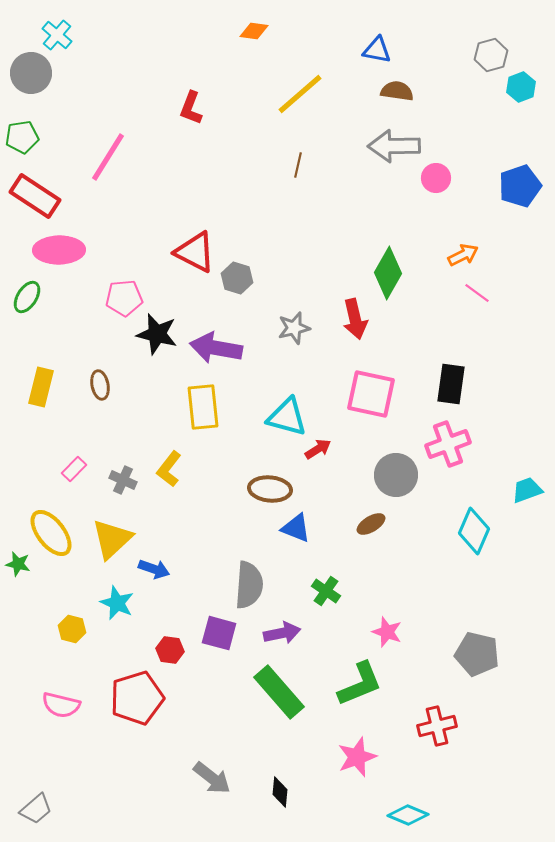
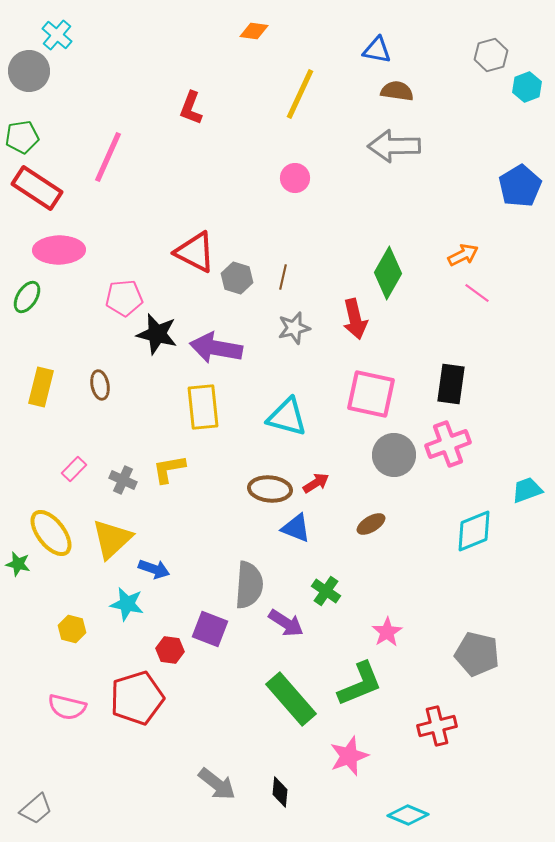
gray circle at (31, 73): moved 2 px left, 2 px up
cyan hexagon at (521, 87): moved 6 px right
yellow line at (300, 94): rotated 24 degrees counterclockwise
pink line at (108, 157): rotated 8 degrees counterclockwise
brown line at (298, 165): moved 15 px left, 112 px down
pink circle at (436, 178): moved 141 px left
blue pentagon at (520, 186): rotated 12 degrees counterclockwise
red rectangle at (35, 196): moved 2 px right, 8 px up
red arrow at (318, 449): moved 2 px left, 34 px down
yellow L-shape at (169, 469): rotated 42 degrees clockwise
gray circle at (396, 475): moved 2 px left, 20 px up
cyan diamond at (474, 531): rotated 45 degrees clockwise
cyan star at (117, 603): moved 10 px right, 1 px down; rotated 12 degrees counterclockwise
pink star at (387, 632): rotated 20 degrees clockwise
purple square at (219, 633): moved 9 px left, 4 px up; rotated 6 degrees clockwise
purple arrow at (282, 633): moved 4 px right, 10 px up; rotated 45 degrees clockwise
green rectangle at (279, 692): moved 12 px right, 7 px down
pink semicircle at (61, 705): moved 6 px right, 2 px down
pink star at (357, 757): moved 8 px left, 1 px up
gray arrow at (212, 778): moved 5 px right, 6 px down
